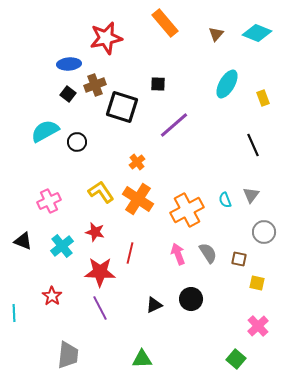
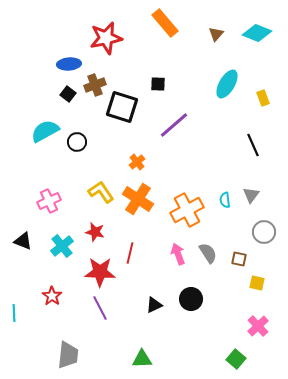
cyan semicircle at (225, 200): rotated 14 degrees clockwise
